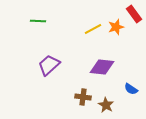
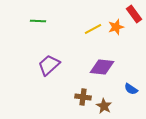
brown star: moved 2 px left, 1 px down
